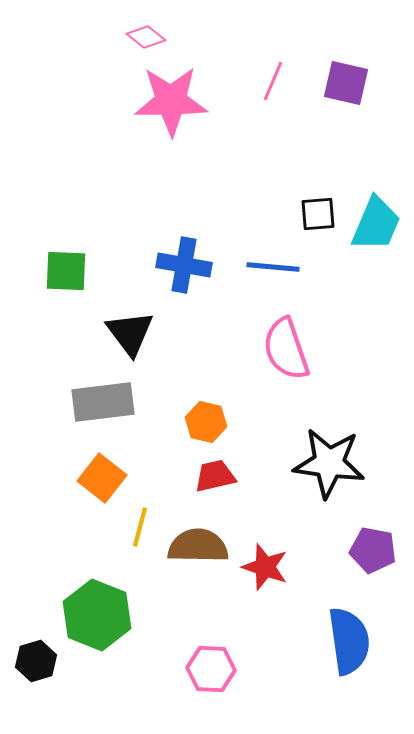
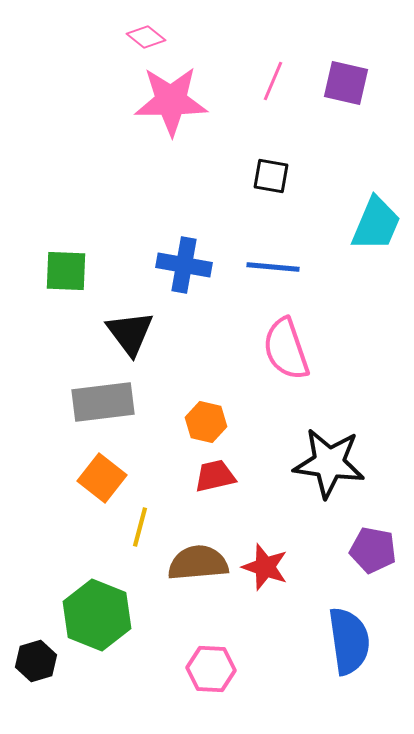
black square: moved 47 px left, 38 px up; rotated 15 degrees clockwise
brown semicircle: moved 17 px down; rotated 6 degrees counterclockwise
